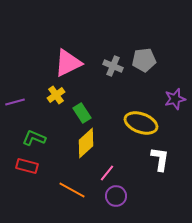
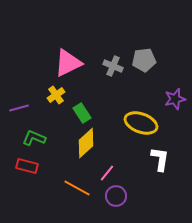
purple line: moved 4 px right, 6 px down
orange line: moved 5 px right, 2 px up
